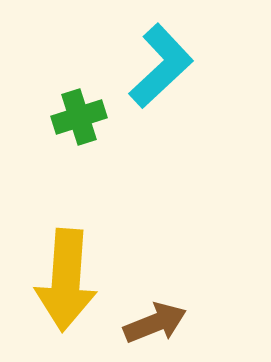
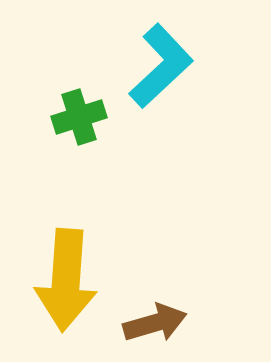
brown arrow: rotated 6 degrees clockwise
